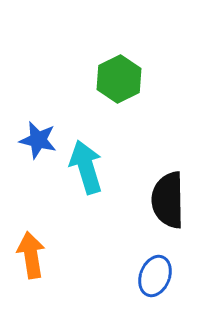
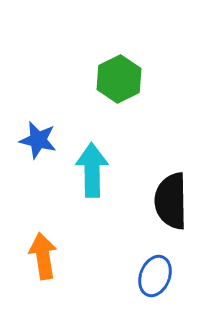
cyan arrow: moved 6 px right, 3 px down; rotated 16 degrees clockwise
black semicircle: moved 3 px right, 1 px down
orange arrow: moved 12 px right, 1 px down
